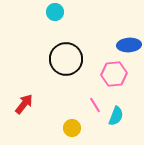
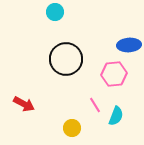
red arrow: rotated 80 degrees clockwise
